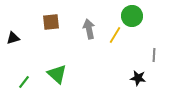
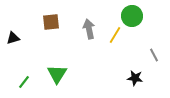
gray line: rotated 32 degrees counterclockwise
green triangle: rotated 20 degrees clockwise
black star: moved 3 px left
